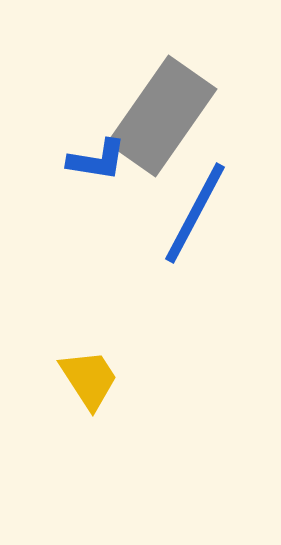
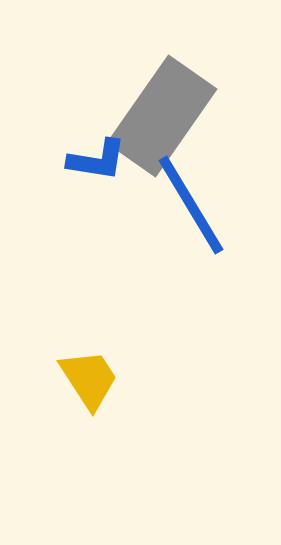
blue line: moved 4 px left, 8 px up; rotated 59 degrees counterclockwise
